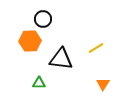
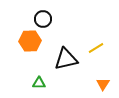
black triangle: moved 5 px right; rotated 20 degrees counterclockwise
